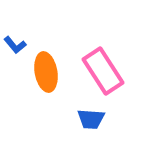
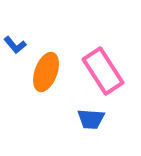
orange ellipse: rotated 30 degrees clockwise
